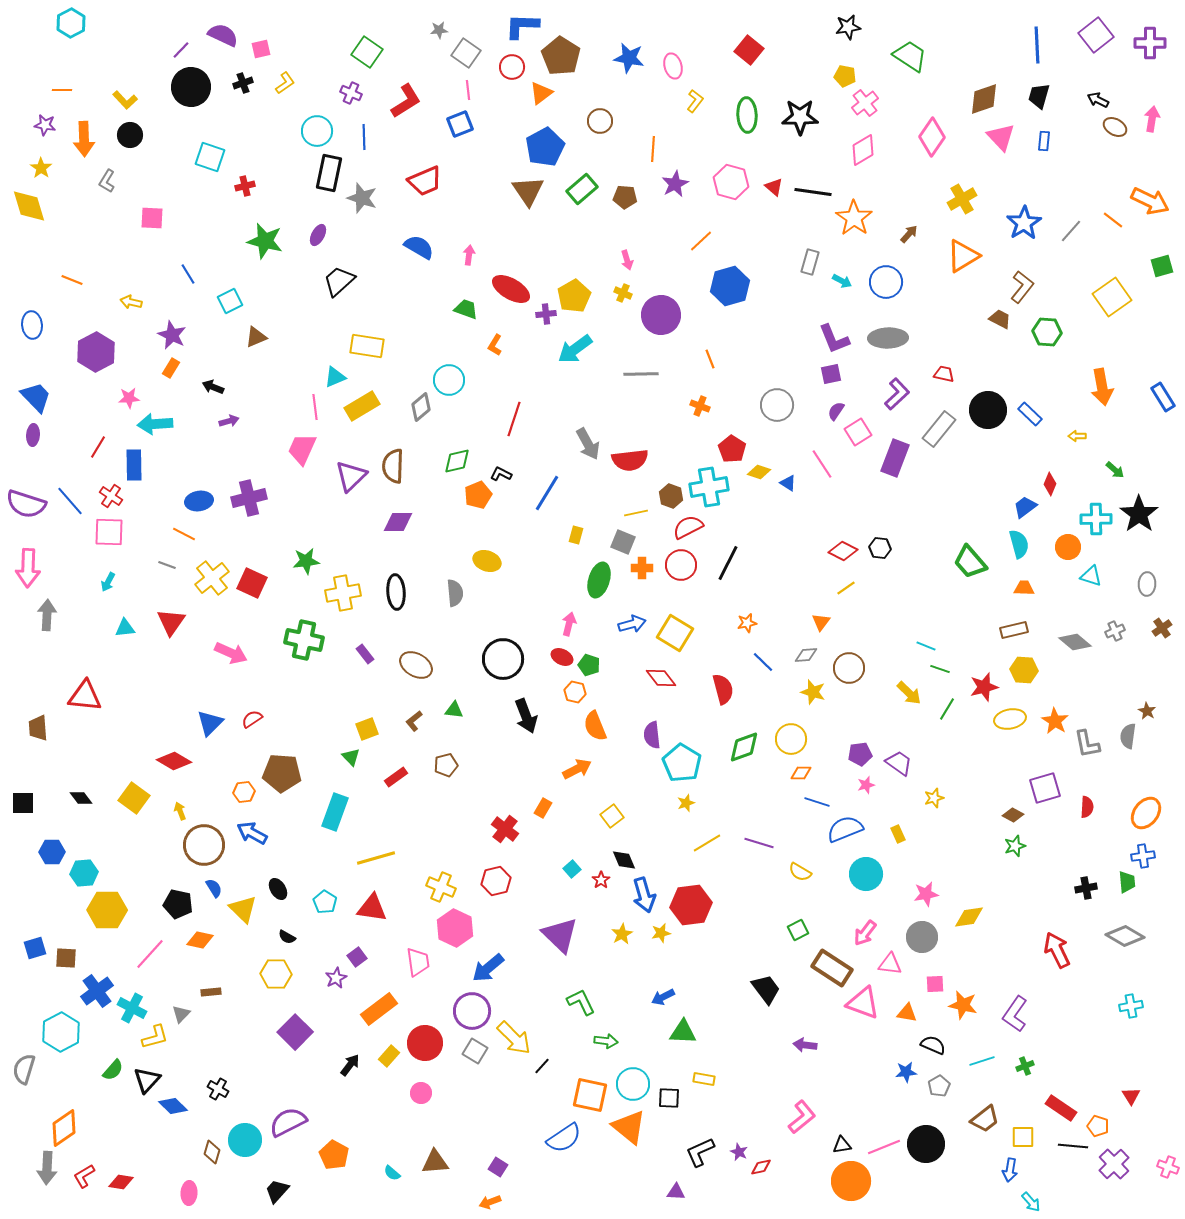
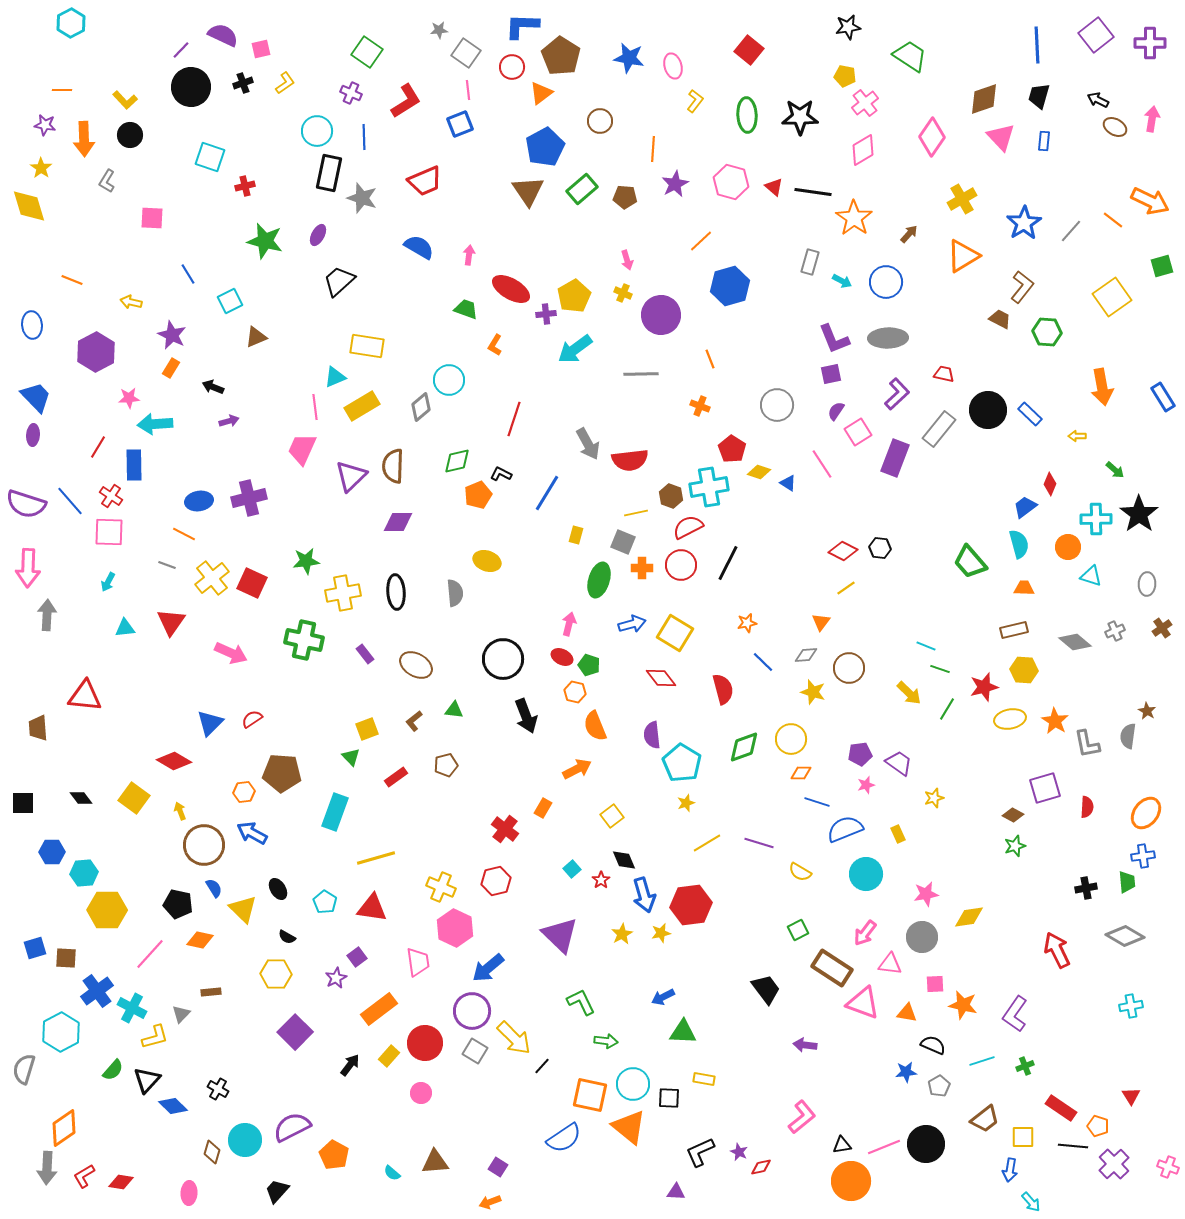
purple semicircle at (288, 1122): moved 4 px right, 5 px down
